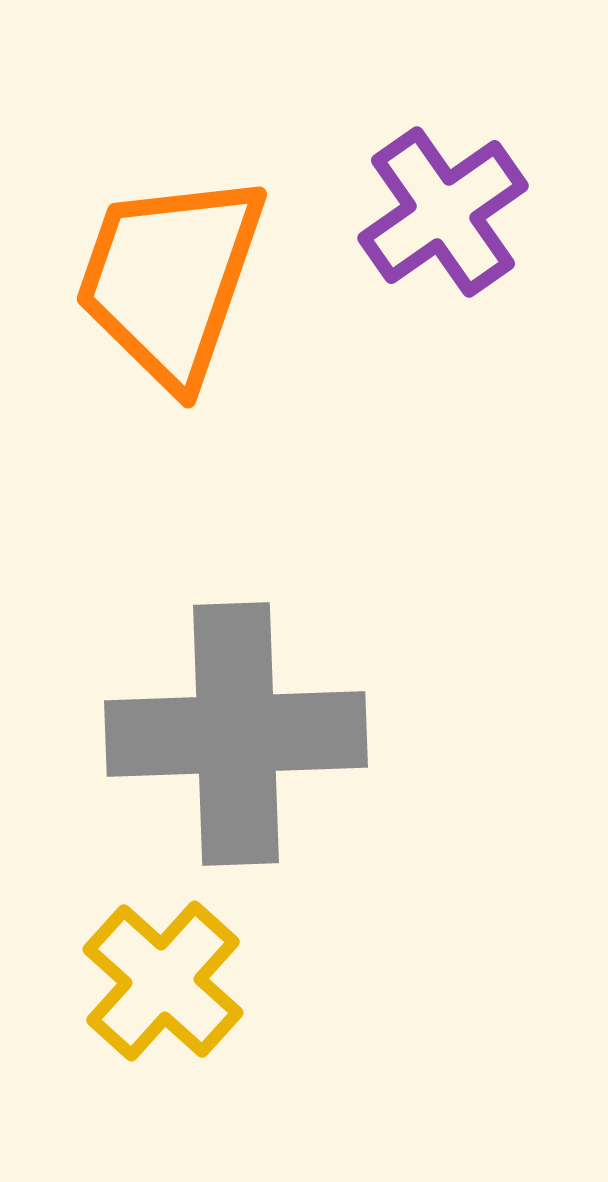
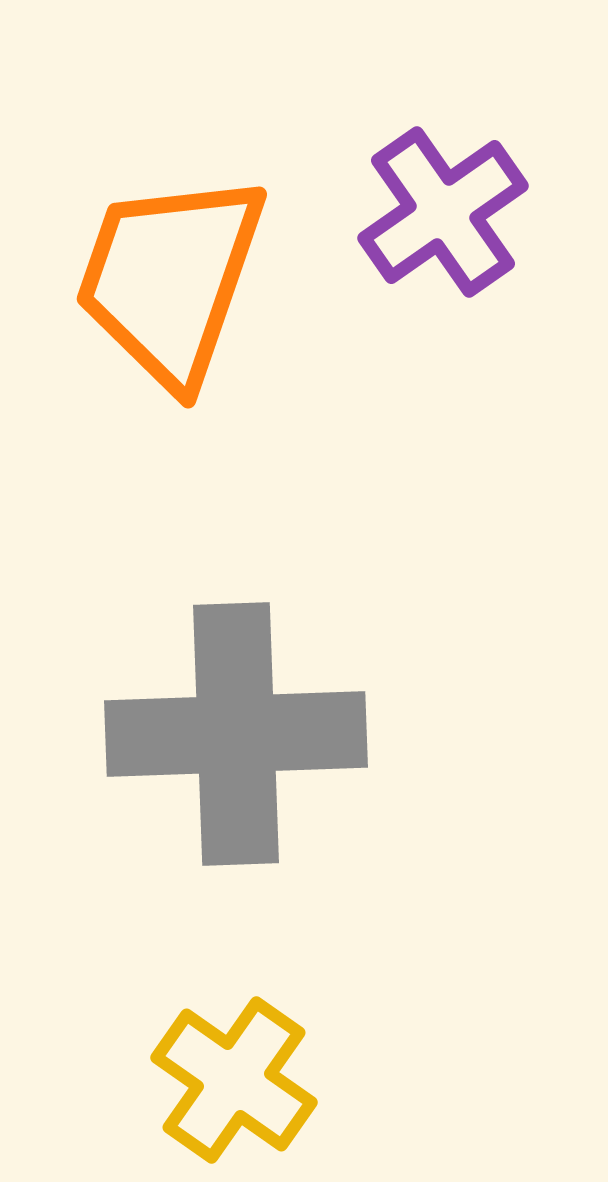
yellow cross: moved 71 px right, 99 px down; rotated 7 degrees counterclockwise
